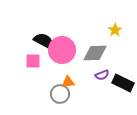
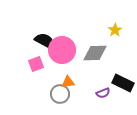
black semicircle: moved 1 px right
pink square: moved 3 px right, 3 px down; rotated 21 degrees counterclockwise
purple semicircle: moved 1 px right, 18 px down
